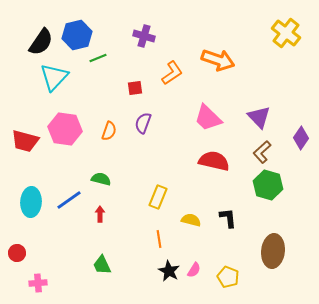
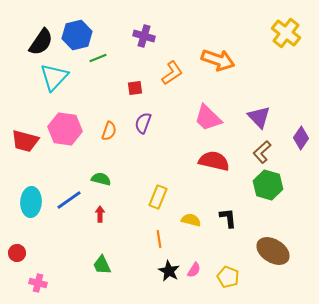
brown ellipse: rotated 64 degrees counterclockwise
pink cross: rotated 18 degrees clockwise
